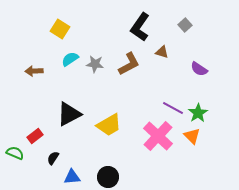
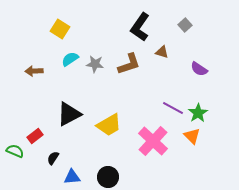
brown L-shape: rotated 10 degrees clockwise
pink cross: moved 5 px left, 5 px down
green semicircle: moved 2 px up
